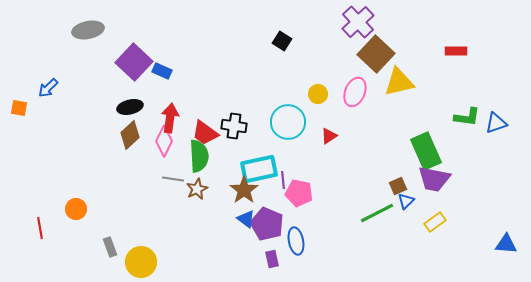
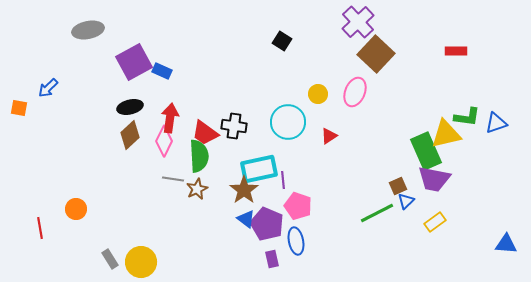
purple square at (134, 62): rotated 18 degrees clockwise
yellow triangle at (399, 82): moved 47 px right, 52 px down
pink pentagon at (299, 193): moved 1 px left, 13 px down; rotated 8 degrees clockwise
gray rectangle at (110, 247): moved 12 px down; rotated 12 degrees counterclockwise
